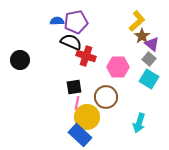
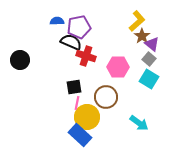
purple pentagon: moved 3 px right, 5 px down
cyan arrow: rotated 72 degrees counterclockwise
